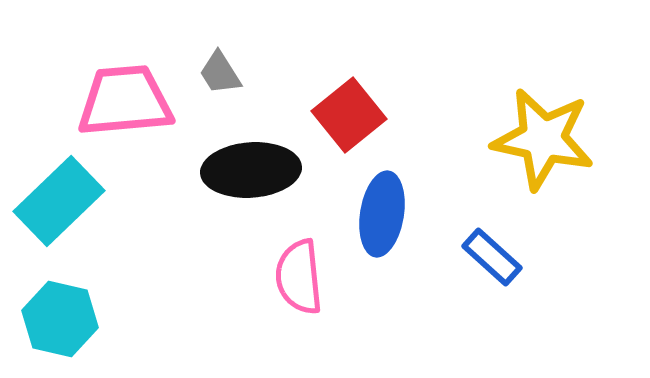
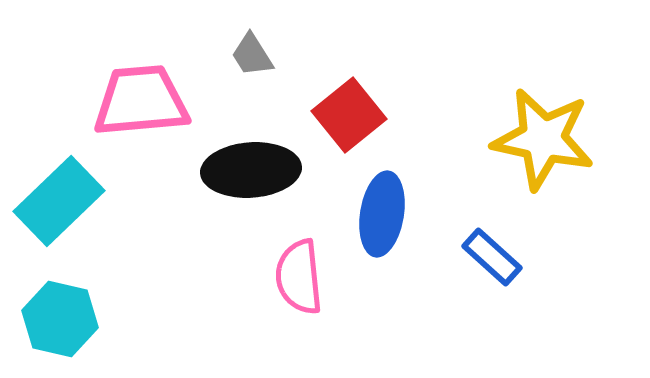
gray trapezoid: moved 32 px right, 18 px up
pink trapezoid: moved 16 px right
